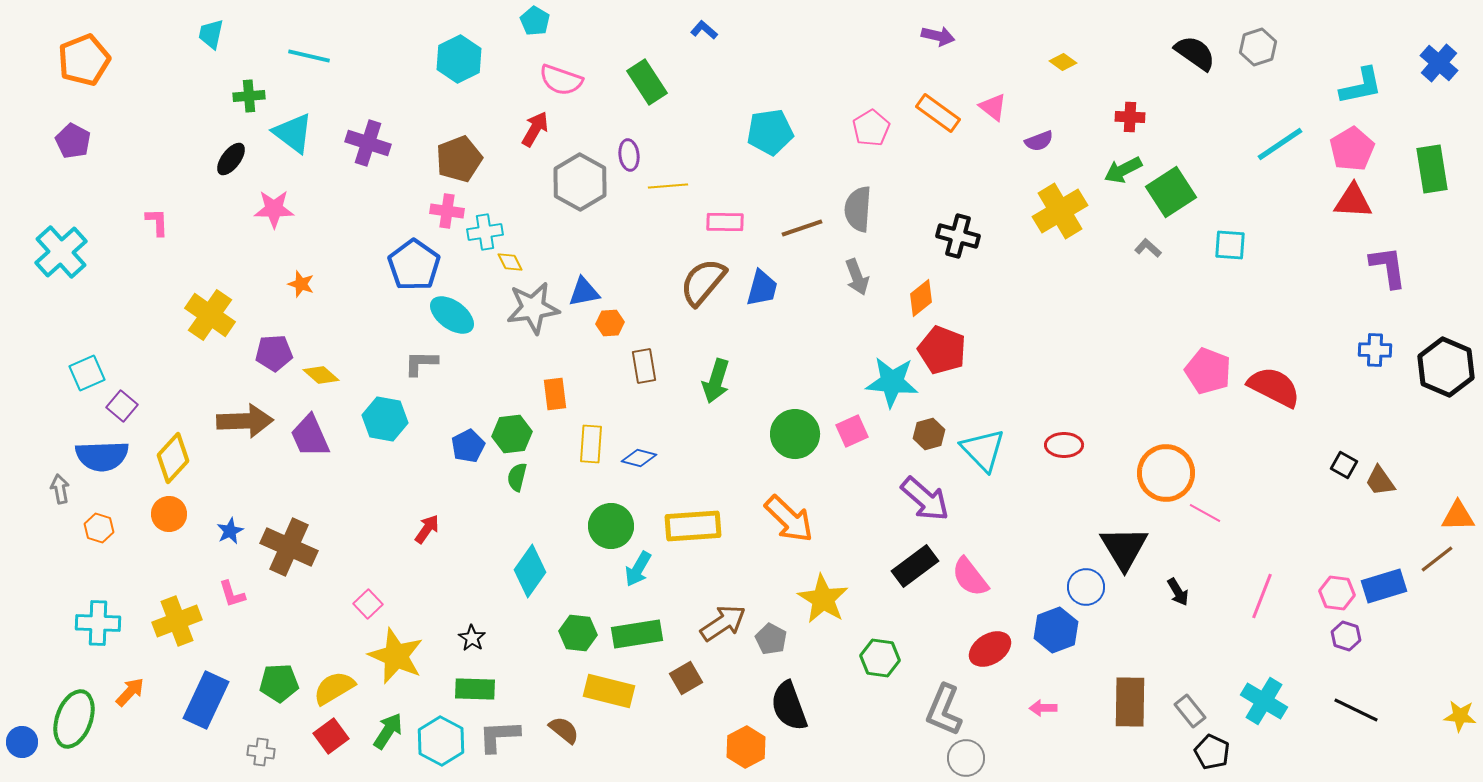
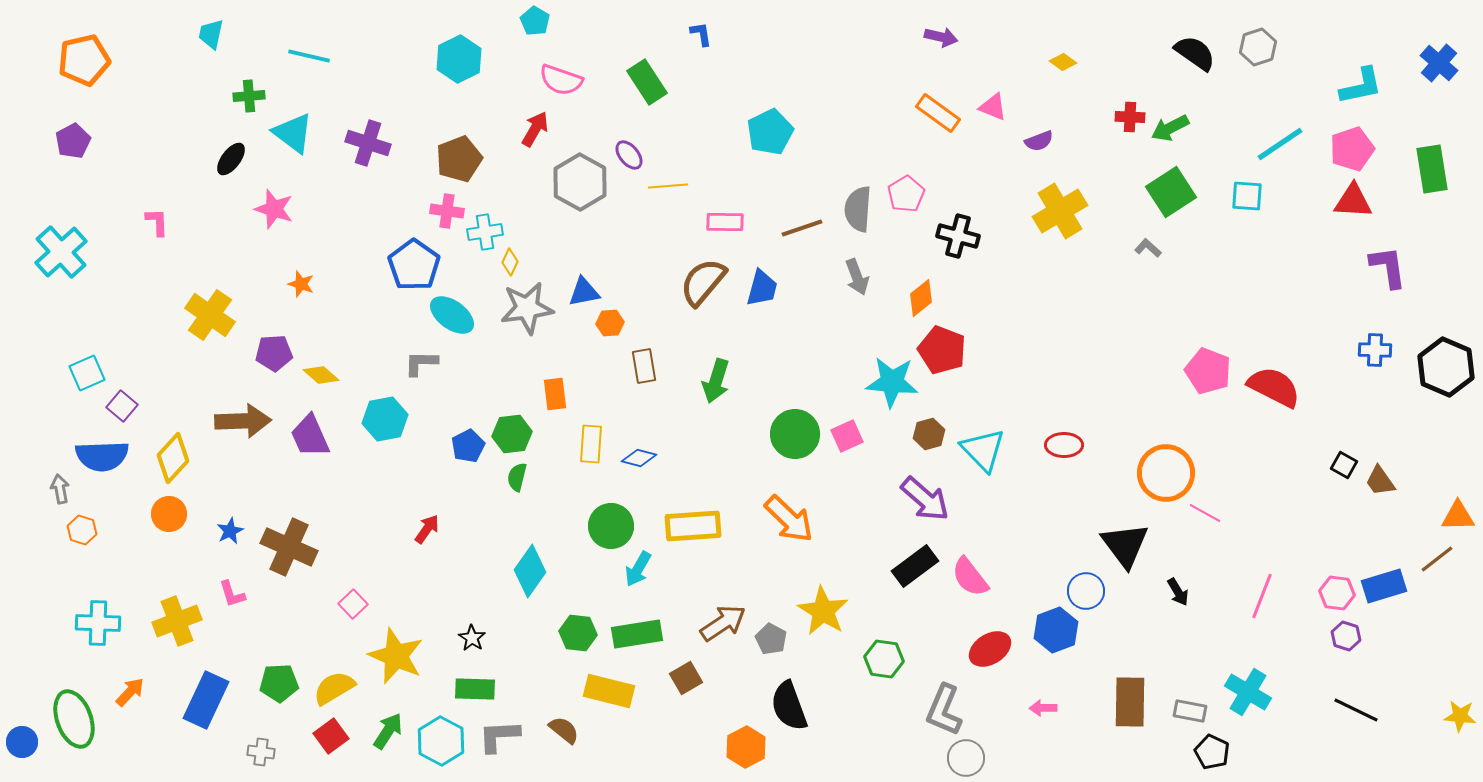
blue L-shape at (704, 30): moved 3 px left, 4 px down; rotated 40 degrees clockwise
purple arrow at (938, 36): moved 3 px right, 1 px down
orange pentagon at (84, 60): rotated 9 degrees clockwise
pink triangle at (993, 107): rotated 16 degrees counterclockwise
pink pentagon at (871, 128): moved 35 px right, 66 px down
cyan pentagon at (770, 132): rotated 18 degrees counterclockwise
purple pentagon at (73, 141): rotated 16 degrees clockwise
pink pentagon at (1352, 149): rotated 12 degrees clockwise
purple ellipse at (629, 155): rotated 32 degrees counterclockwise
green arrow at (1123, 170): moved 47 px right, 42 px up
pink star at (274, 209): rotated 18 degrees clockwise
cyan square at (1230, 245): moved 17 px right, 49 px up
yellow diamond at (510, 262): rotated 52 degrees clockwise
gray star at (533, 308): moved 6 px left
cyan hexagon at (385, 419): rotated 21 degrees counterclockwise
brown arrow at (245, 421): moved 2 px left
pink square at (852, 431): moved 5 px left, 5 px down
orange hexagon at (99, 528): moved 17 px left, 2 px down
black triangle at (1124, 548): moved 1 px right, 3 px up; rotated 6 degrees counterclockwise
blue circle at (1086, 587): moved 4 px down
yellow star at (823, 599): moved 12 px down
pink square at (368, 604): moved 15 px left
green hexagon at (880, 658): moved 4 px right, 1 px down
cyan cross at (1264, 701): moved 16 px left, 9 px up
gray rectangle at (1190, 711): rotated 40 degrees counterclockwise
green ellipse at (74, 719): rotated 40 degrees counterclockwise
